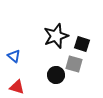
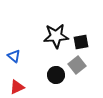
black star: rotated 15 degrees clockwise
black square: moved 1 px left, 2 px up; rotated 28 degrees counterclockwise
gray square: moved 3 px right, 1 px down; rotated 36 degrees clockwise
red triangle: rotated 42 degrees counterclockwise
